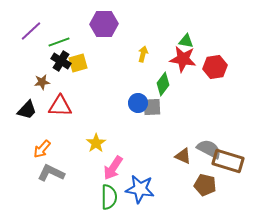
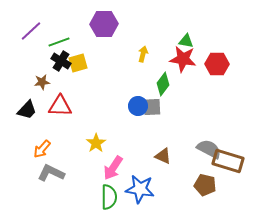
red hexagon: moved 2 px right, 3 px up; rotated 10 degrees clockwise
blue circle: moved 3 px down
brown triangle: moved 20 px left
